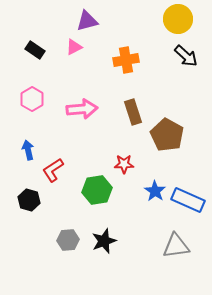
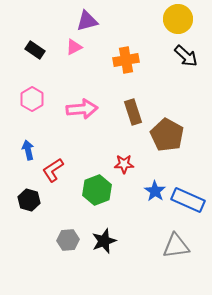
green hexagon: rotated 12 degrees counterclockwise
